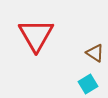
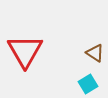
red triangle: moved 11 px left, 16 px down
